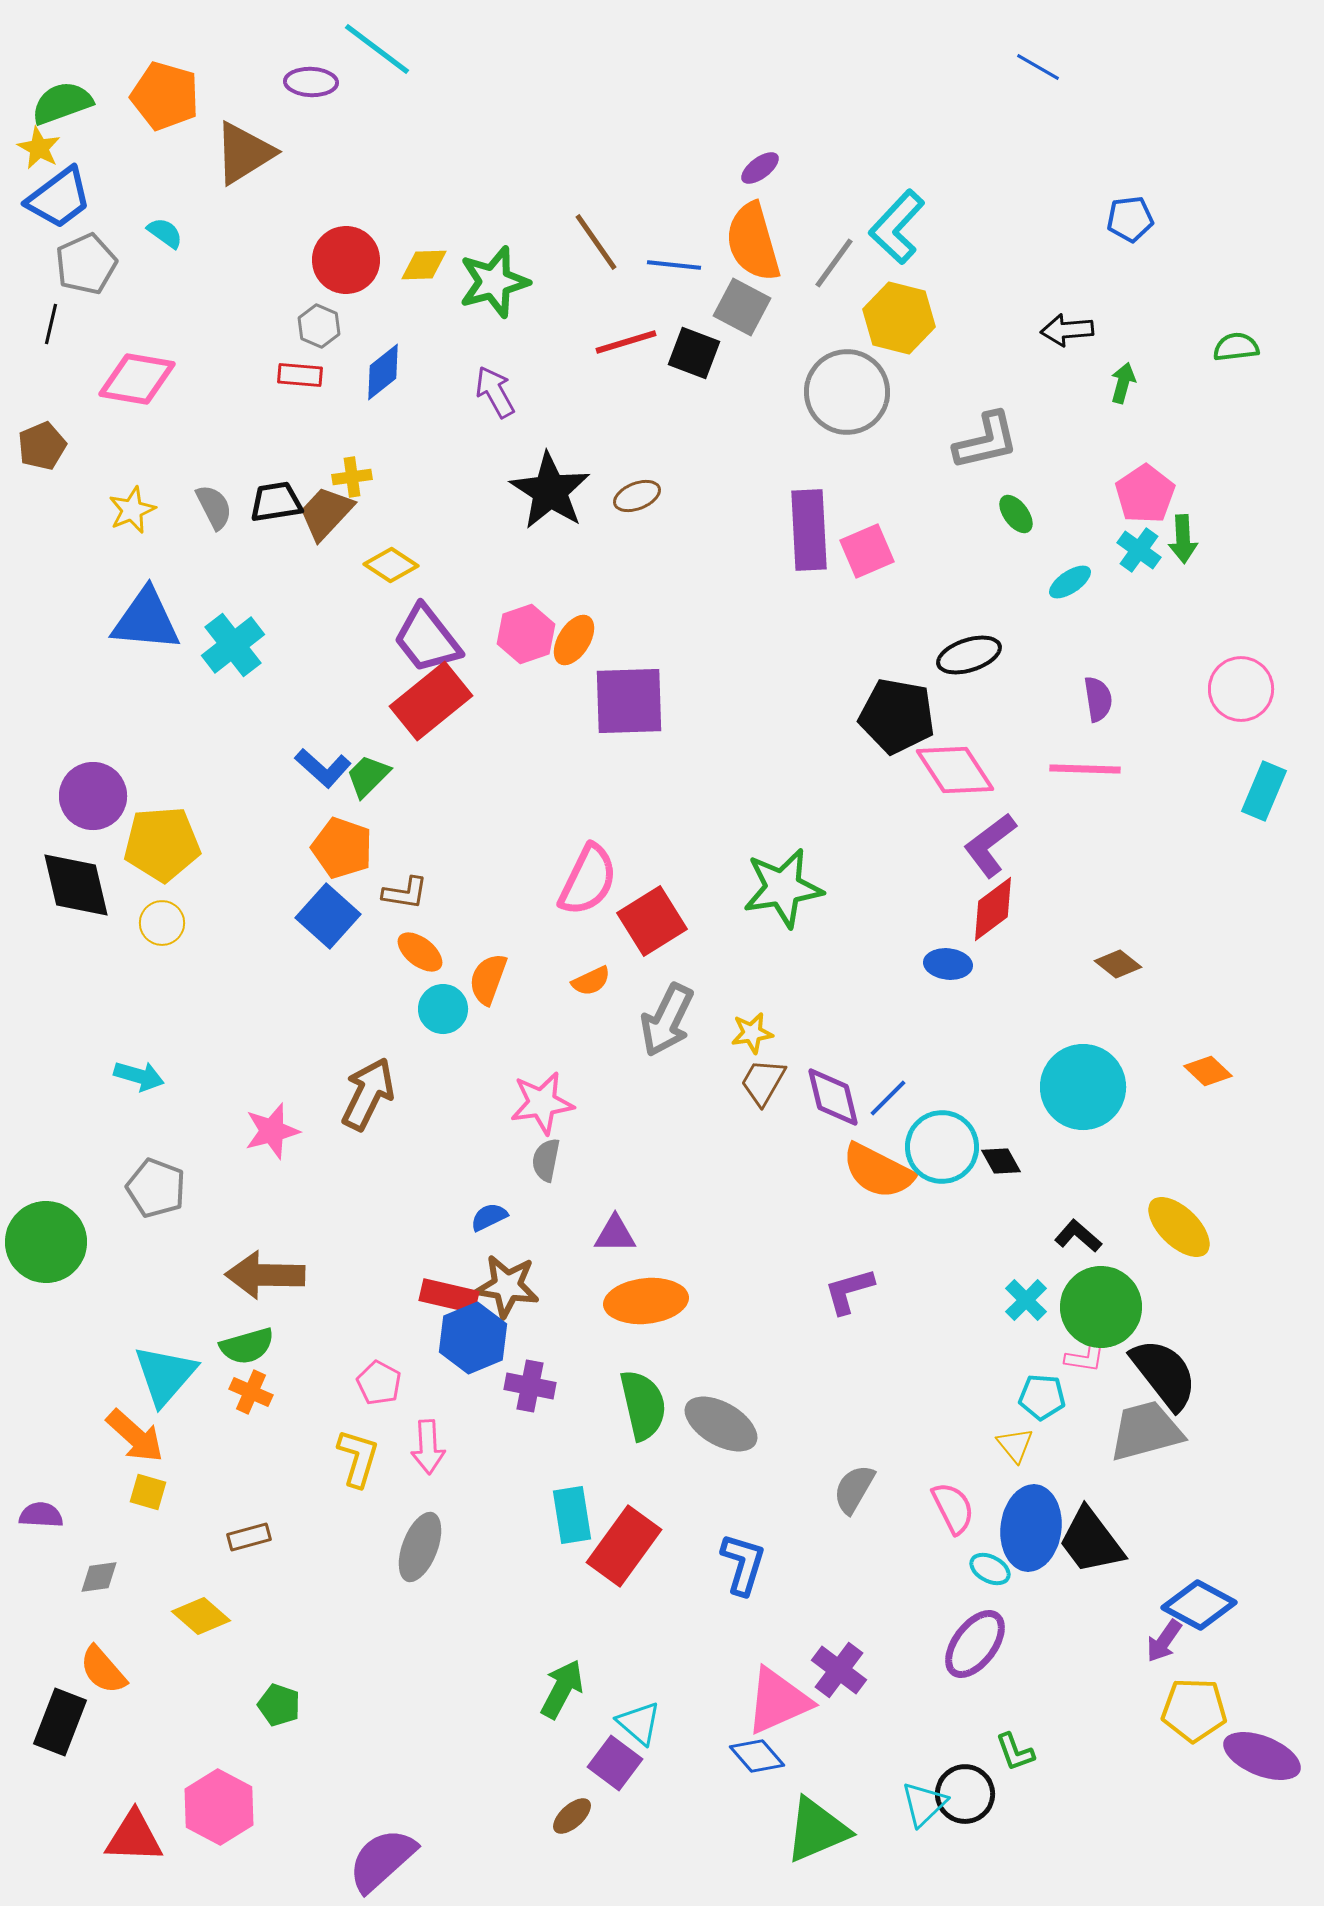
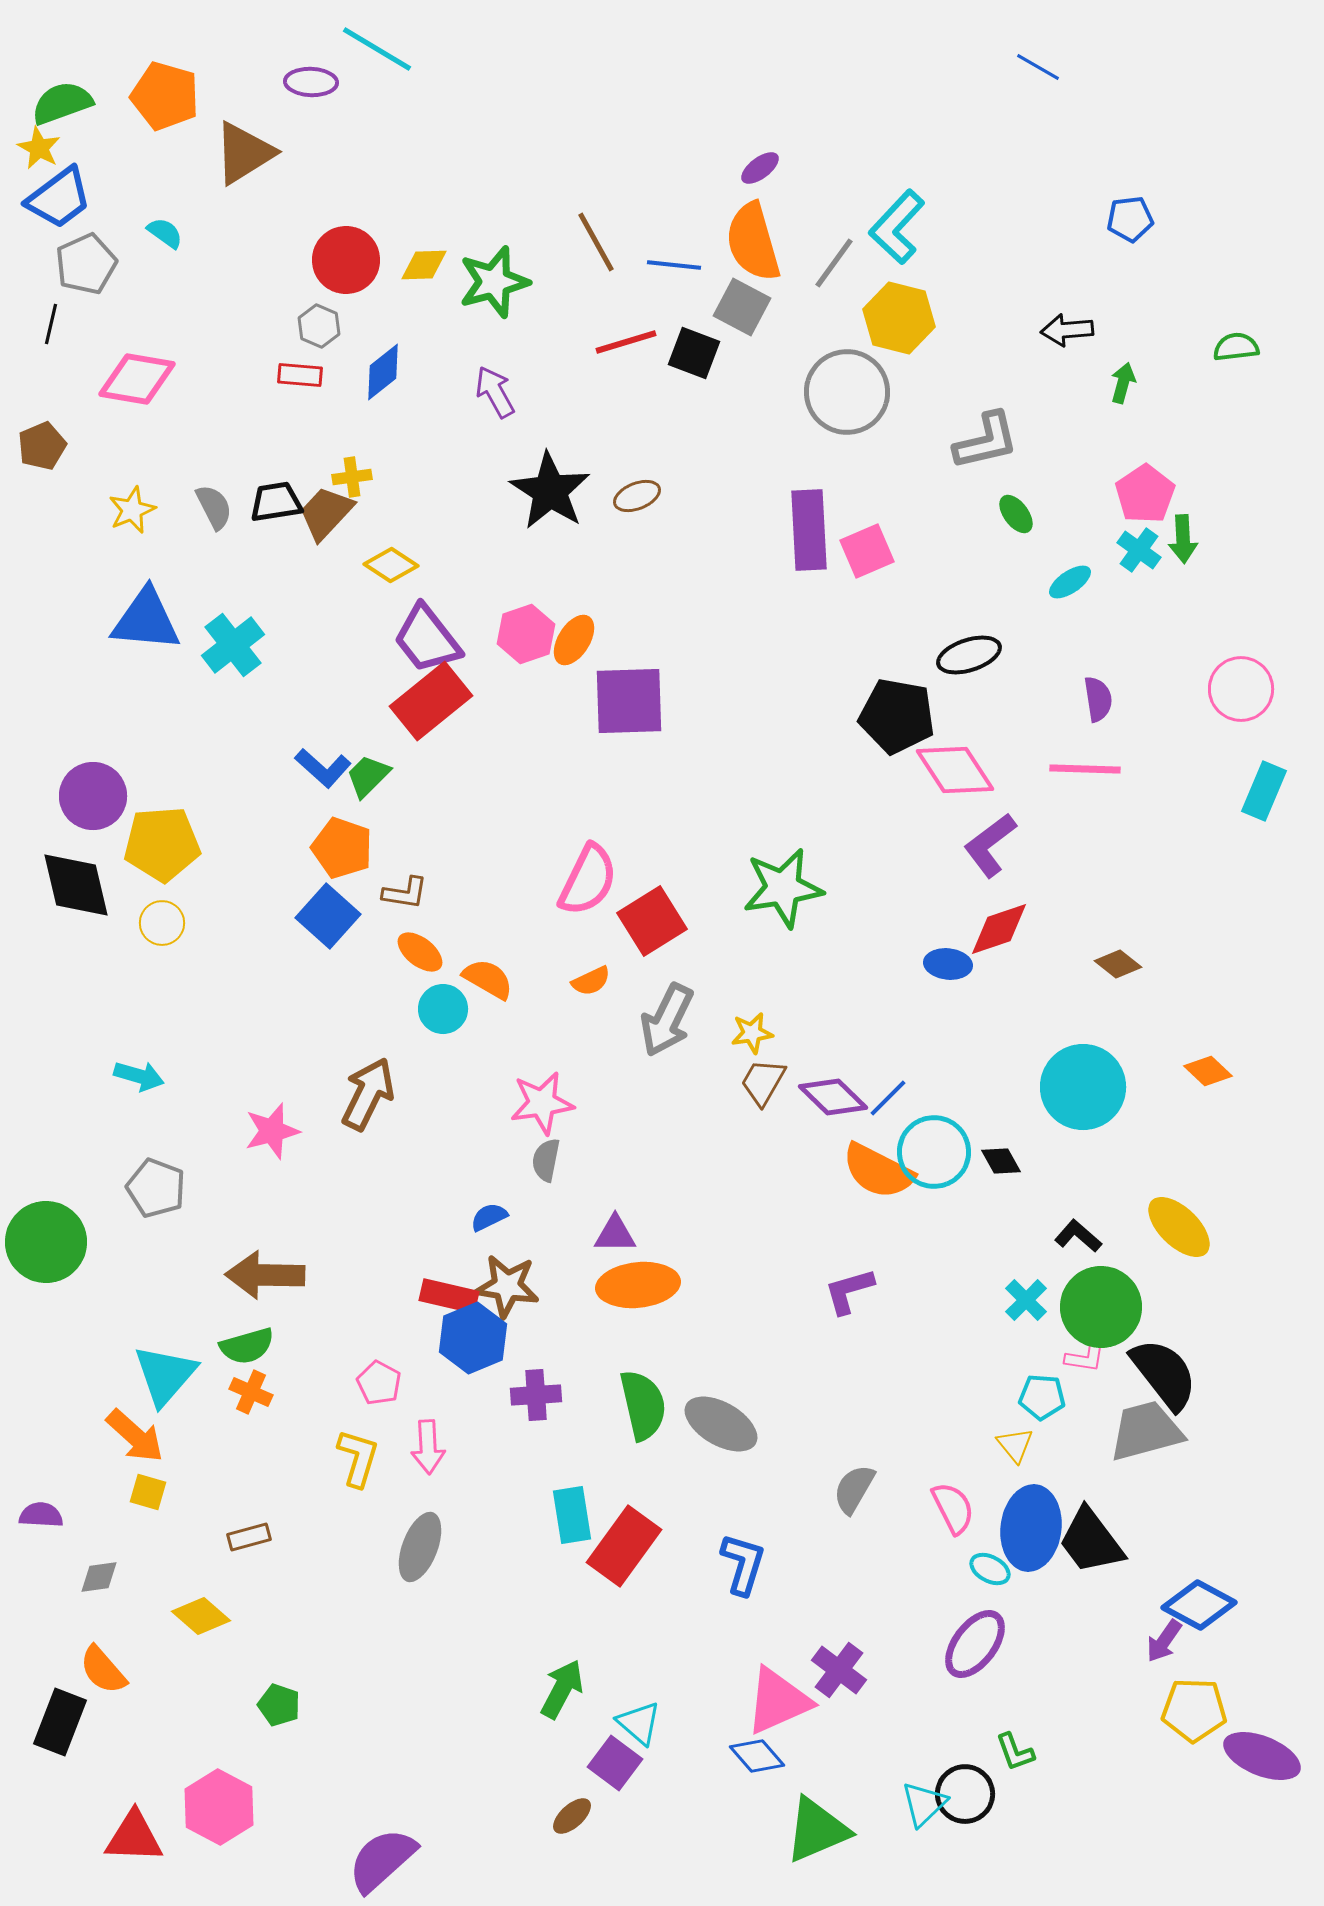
cyan line at (377, 49): rotated 6 degrees counterclockwise
brown line at (596, 242): rotated 6 degrees clockwise
red diamond at (993, 909): moved 6 px right, 20 px down; rotated 18 degrees clockwise
orange semicircle at (488, 979): rotated 100 degrees clockwise
purple diamond at (833, 1097): rotated 32 degrees counterclockwise
cyan circle at (942, 1147): moved 8 px left, 5 px down
orange ellipse at (646, 1301): moved 8 px left, 16 px up
purple cross at (530, 1386): moved 6 px right, 9 px down; rotated 15 degrees counterclockwise
